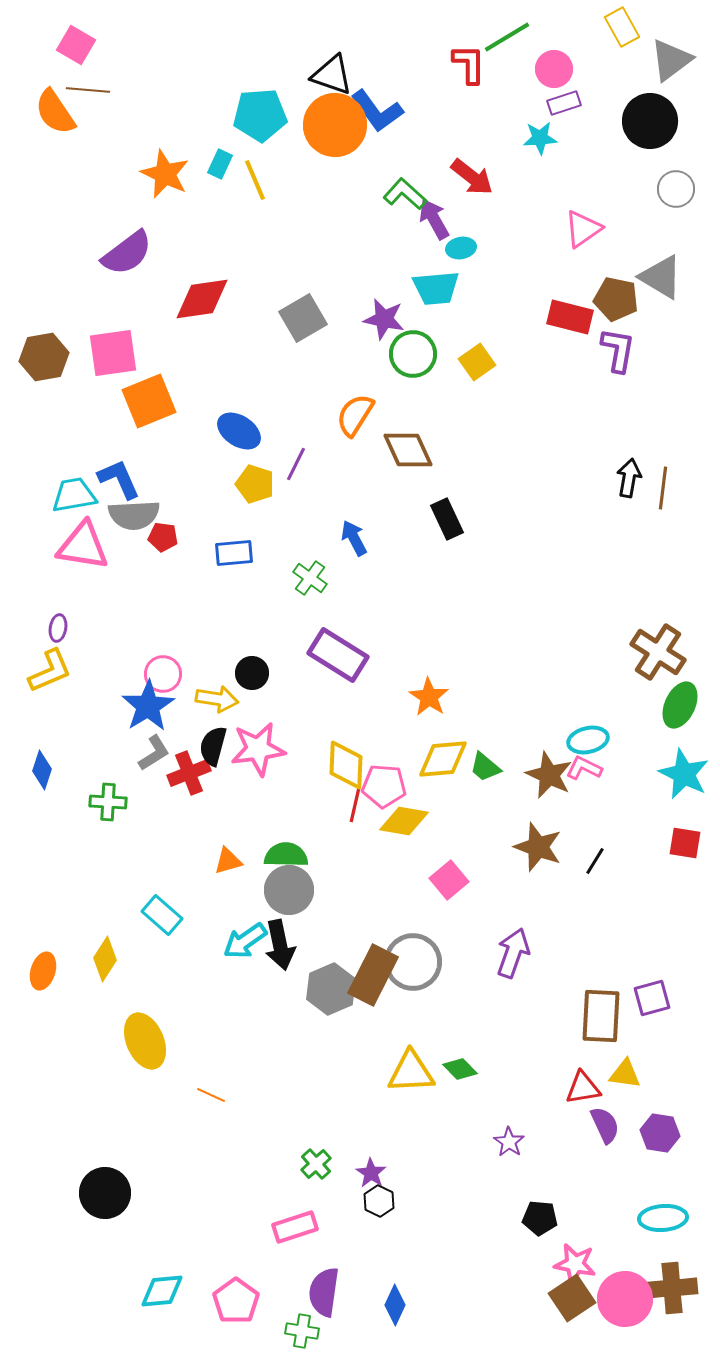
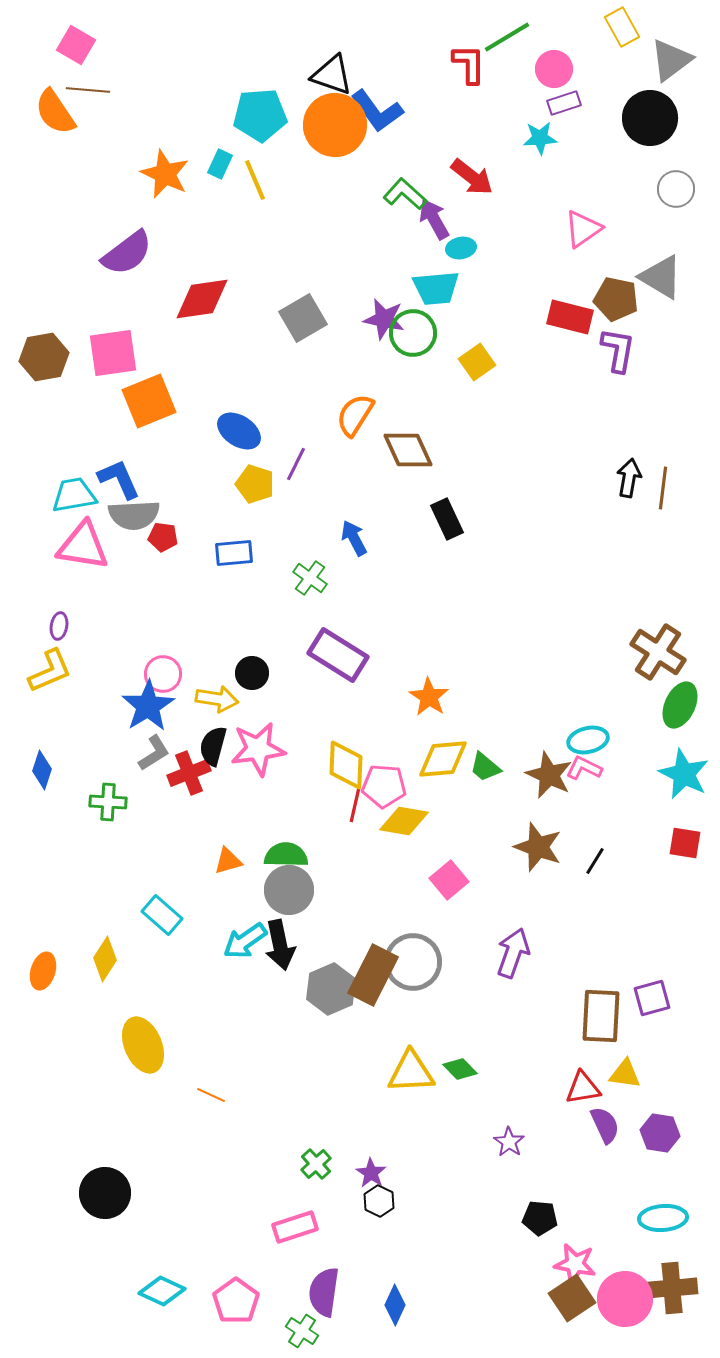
black circle at (650, 121): moved 3 px up
green circle at (413, 354): moved 21 px up
purple ellipse at (58, 628): moved 1 px right, 2 px up
yellow ellipse at (145, 1041): moved 2 px left, 4 px down
cyan diamond at (162, 1291): rotated 30 degrees clockwise
green cross at (302, 1331): rotated 24 degrees clockwise
